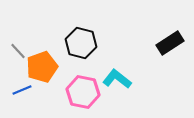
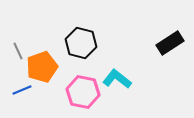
gray line: rotated 18 degrees clockwise
